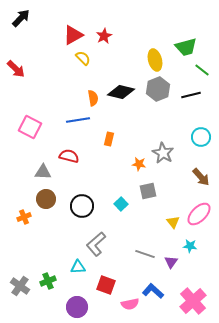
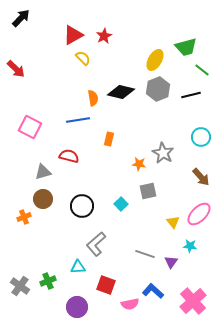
yellow ellipse: rotated 45 degrees clockwise
gray triangle: rotated 18 degrees counterclockwise
brown circle: moved 3 px left
